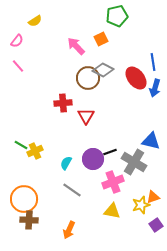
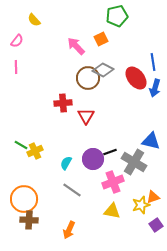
yellow semicircle: moved 1 px left, 1 px up; rotated 80 degrees clockwise
pink line: moved 2 px left, 1 px down; rotated 40 degrees clockwise
